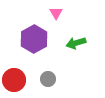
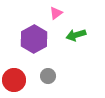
pink triangle: rotated 24 degrees clockwise
green arrow: moved 8 px up
gray circle: moved 3 px up
